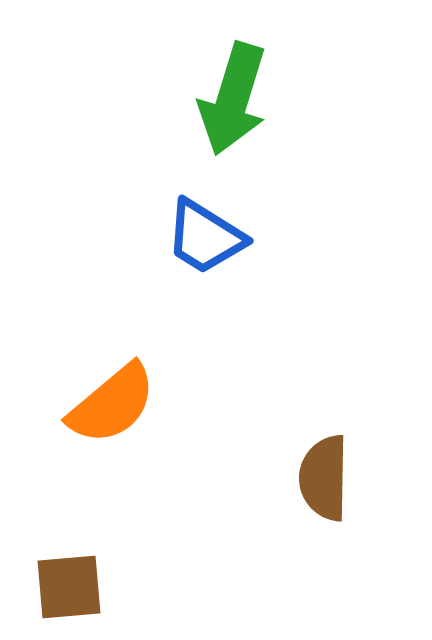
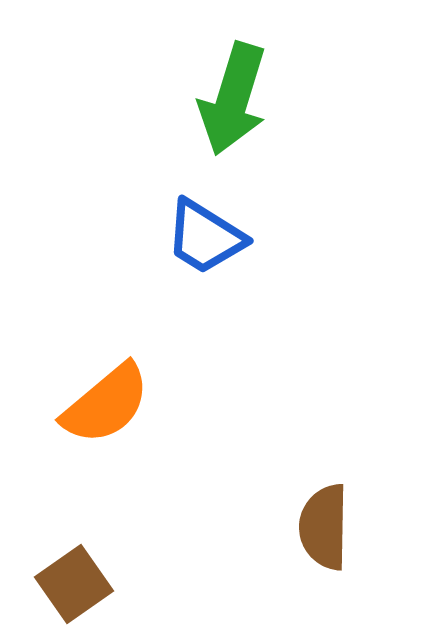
orange semicircle: moved 6 px left
brown semicircle: moved 49 px down
brown square: moved 5 px right, 3 px up; rotated 30 degrees counterclockwise
